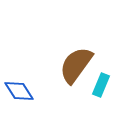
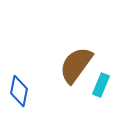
blue diamond: rotated 44 degrees clockwise
